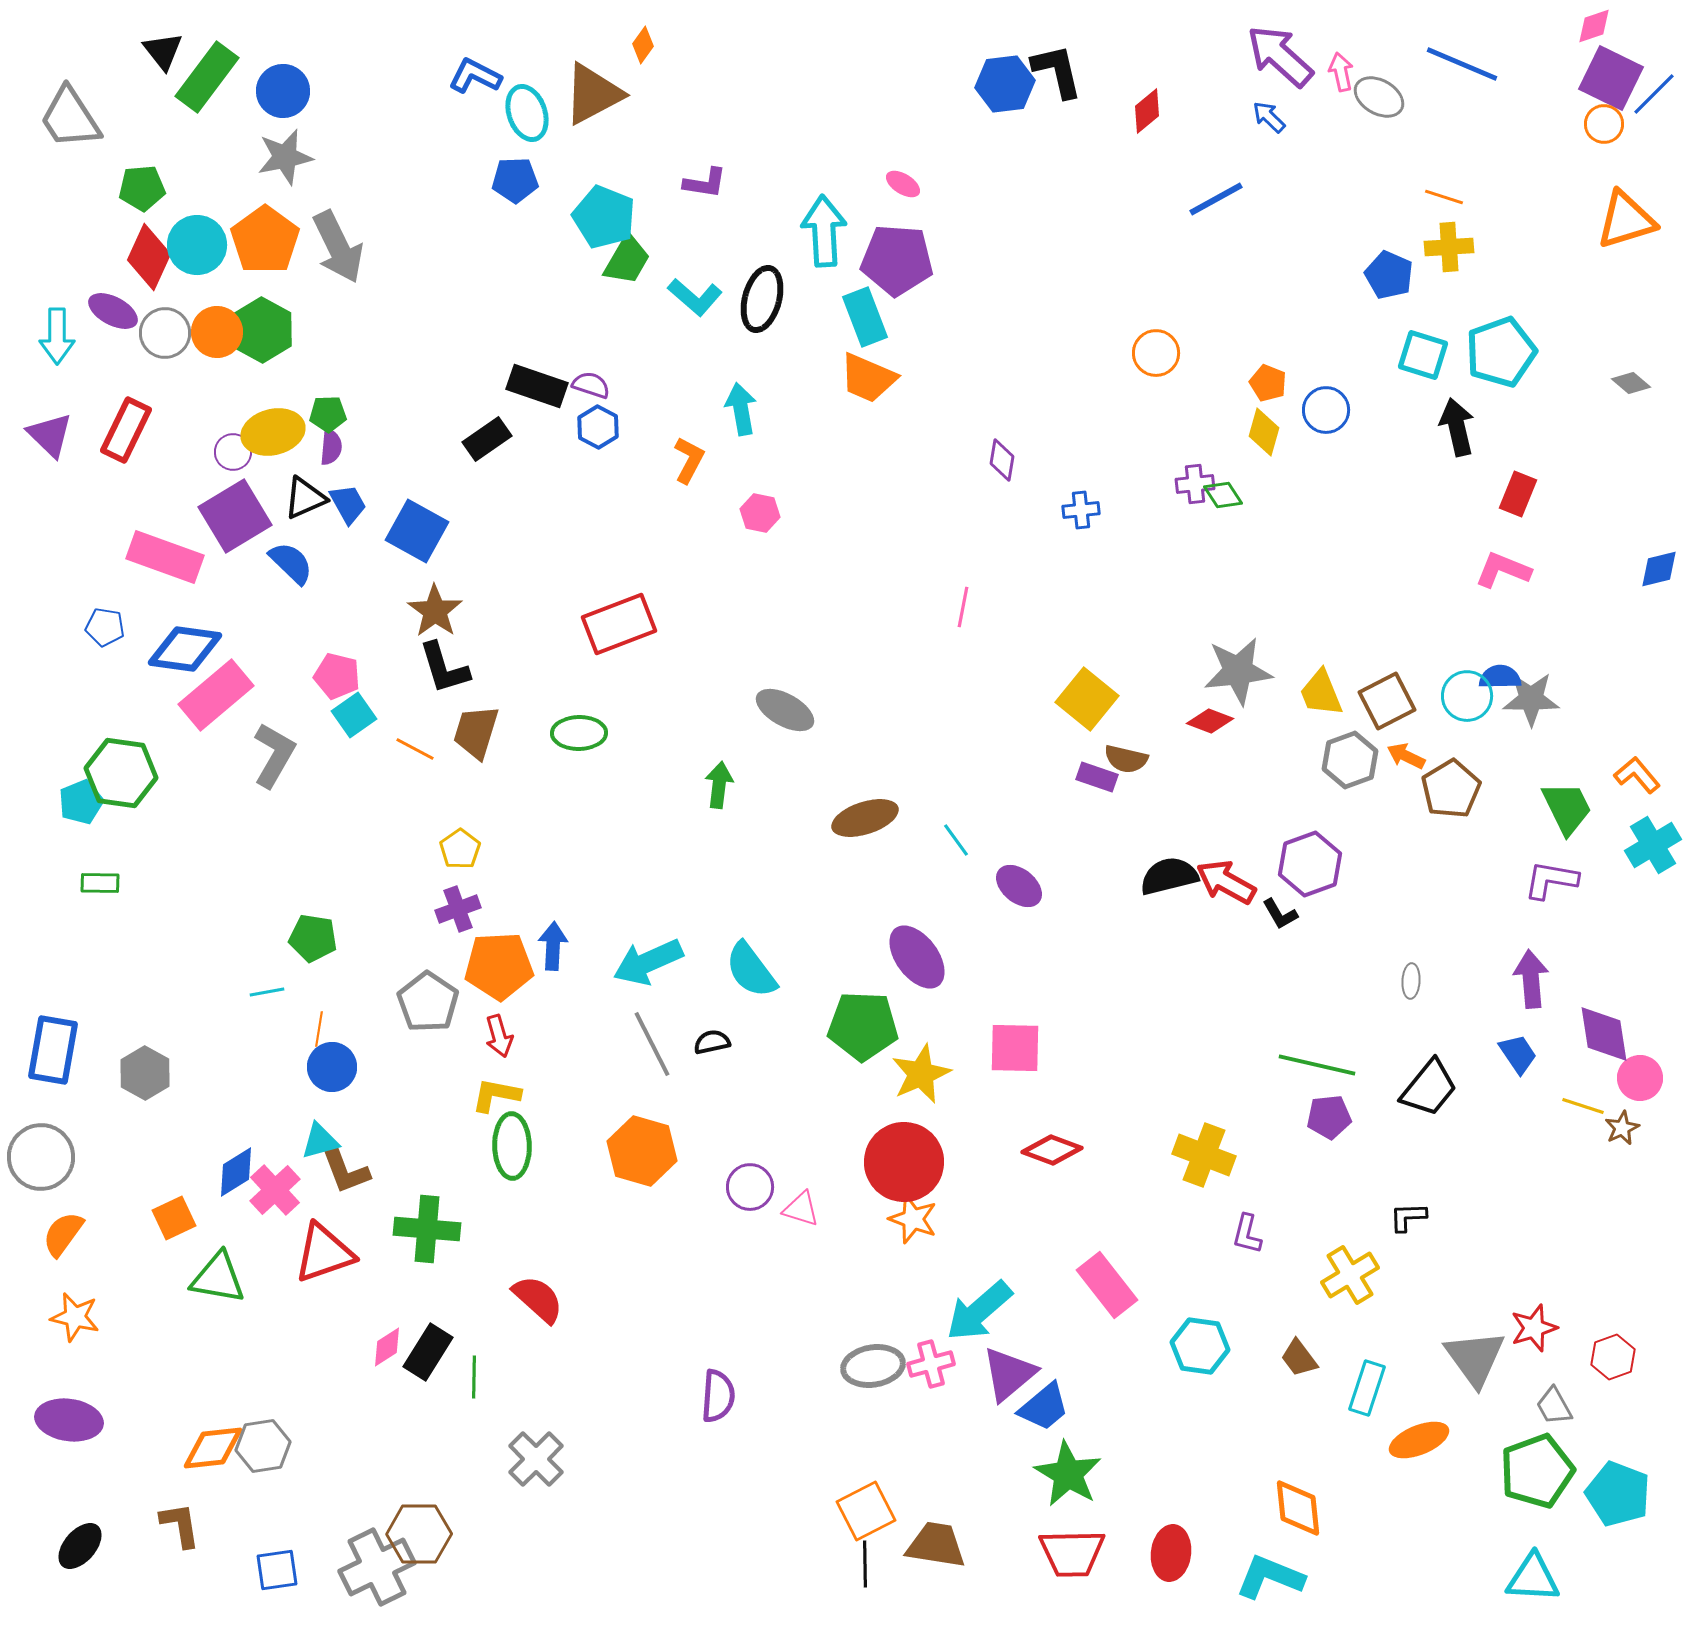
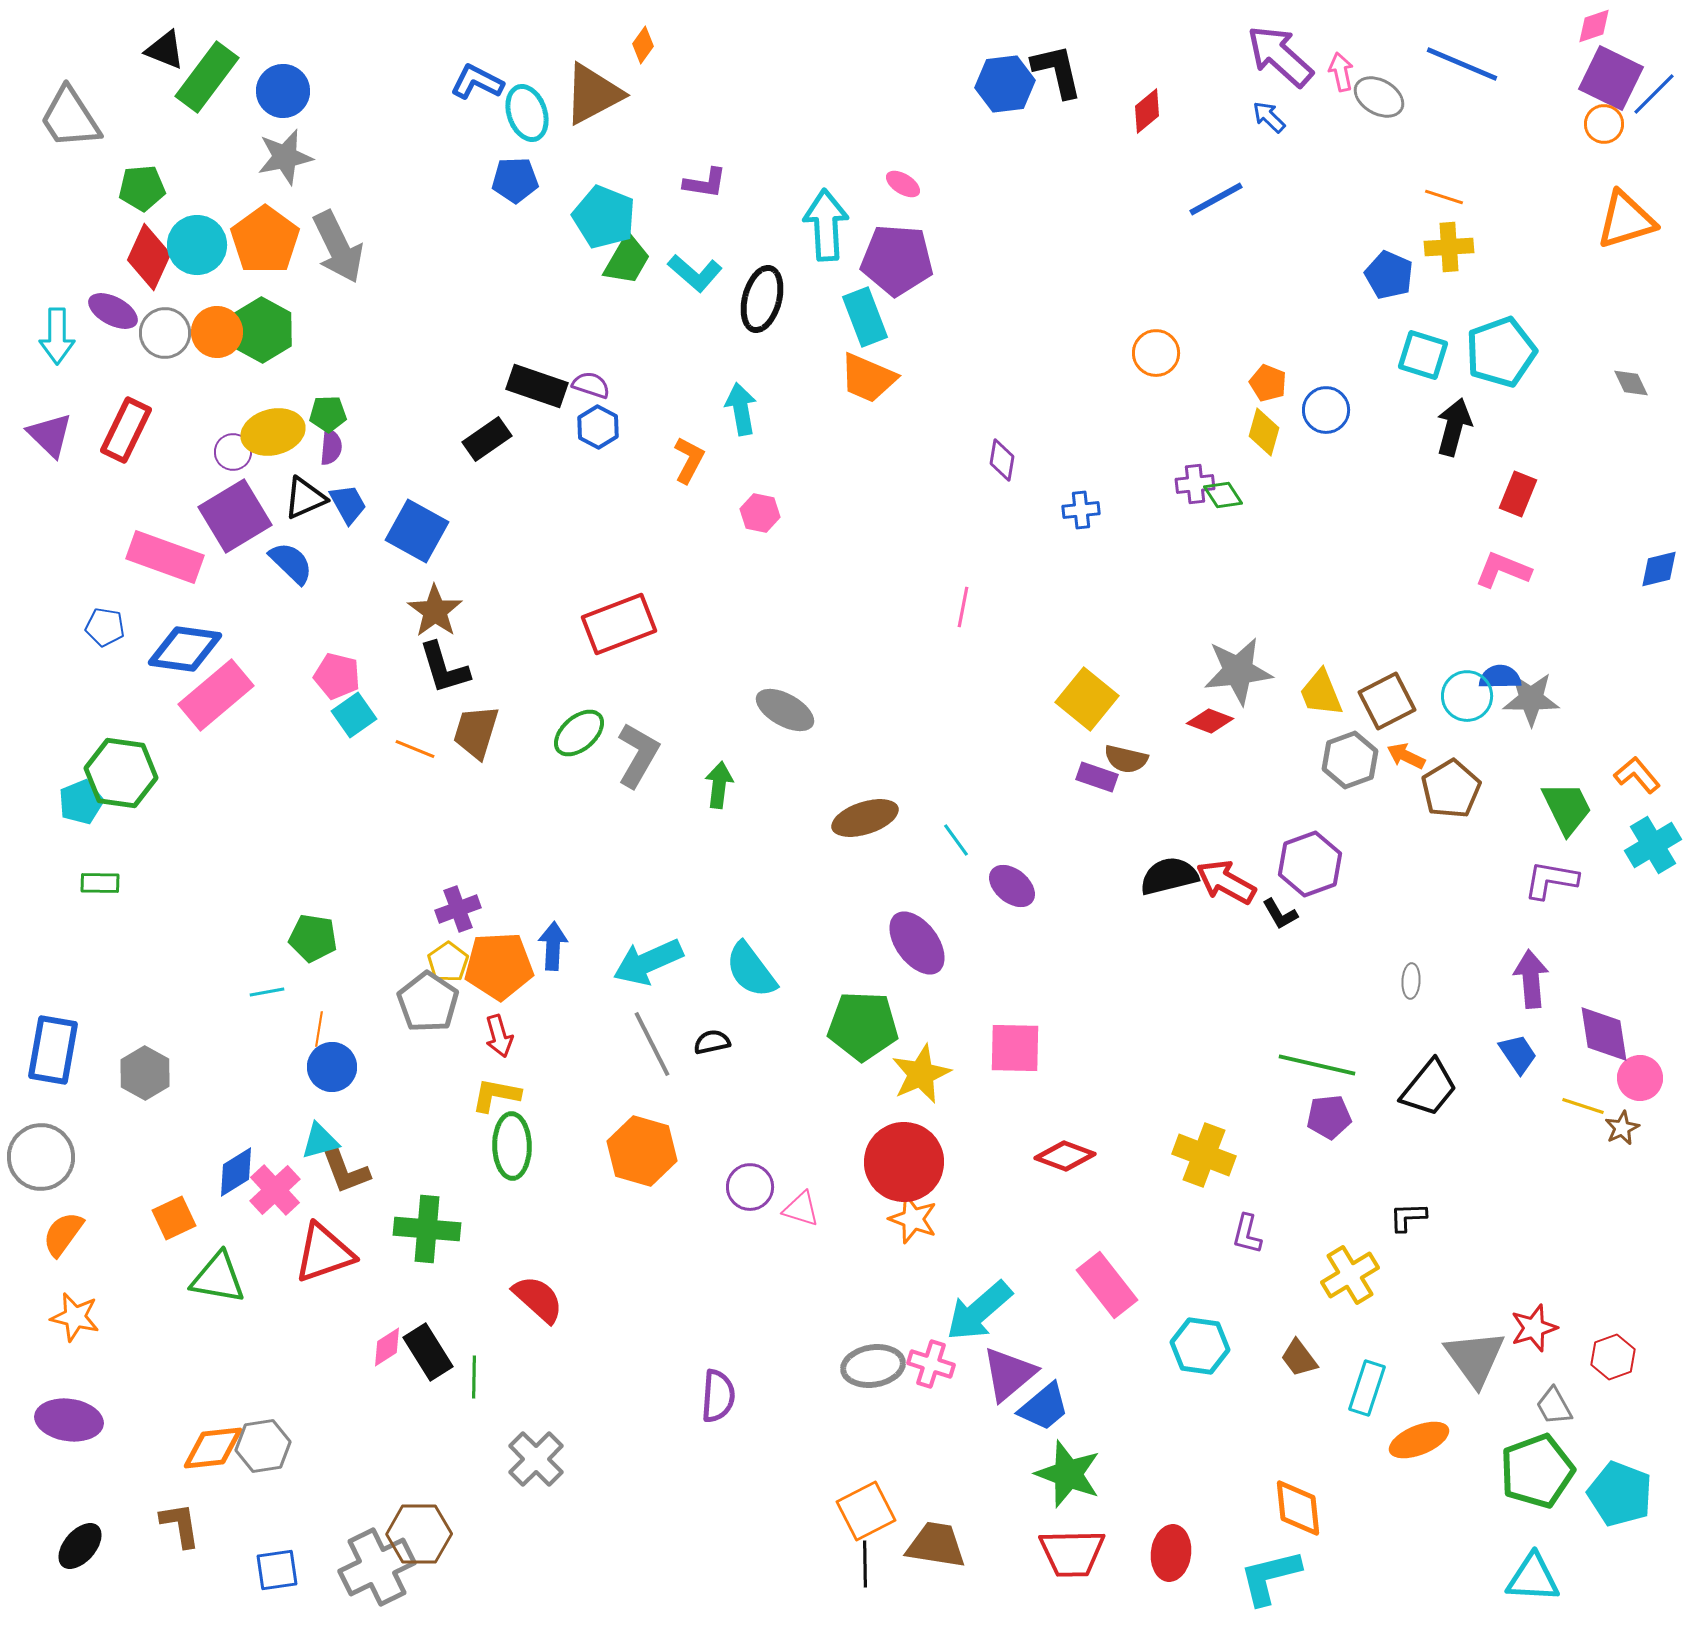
black triangle at (163, 51): moved 2 px right, 1 px up; rotated 30 degrees counterclockwise
blue L-shape at (475, 76): moved 2 px right, 6 px down
cyan arrow at (824, 231): moved 2 px right, 6 px up
cyan L-shape at (695, 297): moved 24 px up
gray diamond at (1631, 383): rotated 24 degrees clockwise
black arrow at (1457, 427): moved 3 px left; rotated 28 degrees clockwise
green ellipse at (579, 733): rotated 40 degrees counterclockwise
orange line at (415, 749): rotated 6 degrees counterclockwise
gray L-shape at (274, 755): moved 364 px right
yellow pentagon at (460, 849): moved 12 px left, 113 px down
purple ellipse at (1019, 886): moved 7 px left
purple ellipse at (917, 957): moved 14 px up
red diamond at (1052, 1150): moved 13 px right, 6 px down
black rectangle at (428, 1352): rotated 64 degrees counterclockwise
pink cross at (931, 1364): rotated 33 degrees clockwise
green star at (1068, 1474): rotated 10 degrees counterclockwise
cyan pentagon at (1618, 1494): moved 2 px right
cyan L-shape at (1270, 1577): rotated 36 degrees counterclockwise
